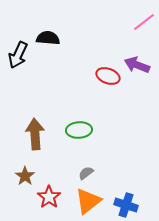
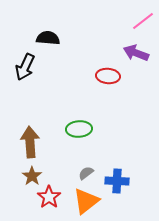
pink line: moved 1 px left, 1 px up
black arrow: moved 7 px right, 12 px down
purple arrow: moved 1 px left, 12 px up
red ellipse: rotated 15 degrees counterclockwise
green ellipse: moved 1 px up
brown arrow: moved 5 px left, 8 px down
brown star: moved 7 px right
orange triangle: moved 2 px left
blue cross: moved 9 px left, 24 px up; rotated 15 degrees counterclockwise
